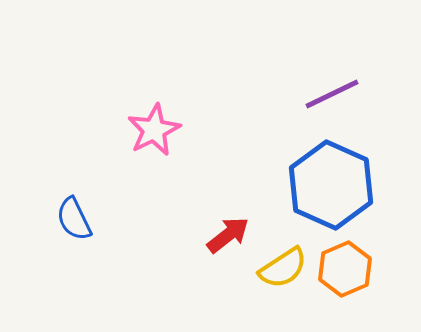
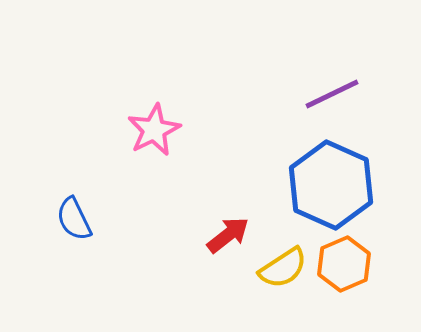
orange hexagon: moved 1 px left, 5 px up
